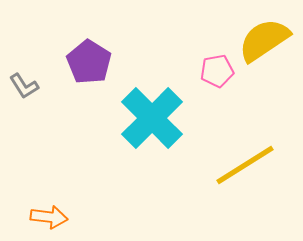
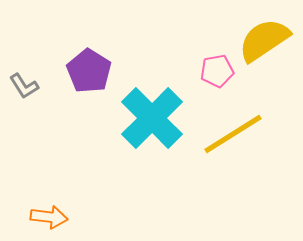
purple pentagon: moved 9 px down
yellow line: moved 12 px left, 31 px up
